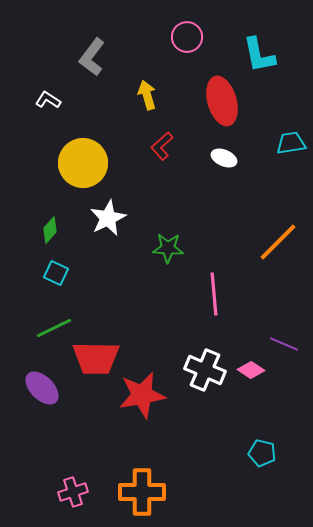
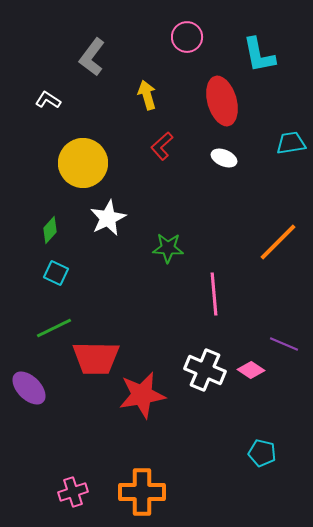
purple ellipse: moved 13 px left
